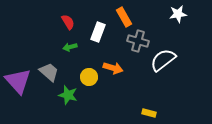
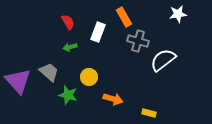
orange arrow: moved 31 px down
